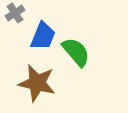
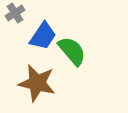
blue trapezoid: rotated 12 degrees clockwise
green semicircle: moved 4 px left, 1 px up
